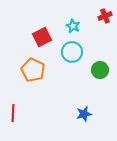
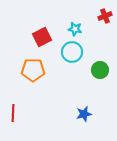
cyan star: moved 2 px right, 3 px down; rotated 16 degrees counterclockwise
orange pentagon: rotated 25 degrees counterclockwise
